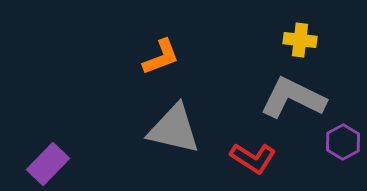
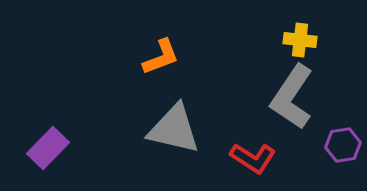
gray L-shape: moved 1 px left, 1 px up; rotated 82 degrees counterclockwise
purple hexagon: moved 3 px down; rotated 20 degrees clockwise
purple rectangle: moved 16 px up
